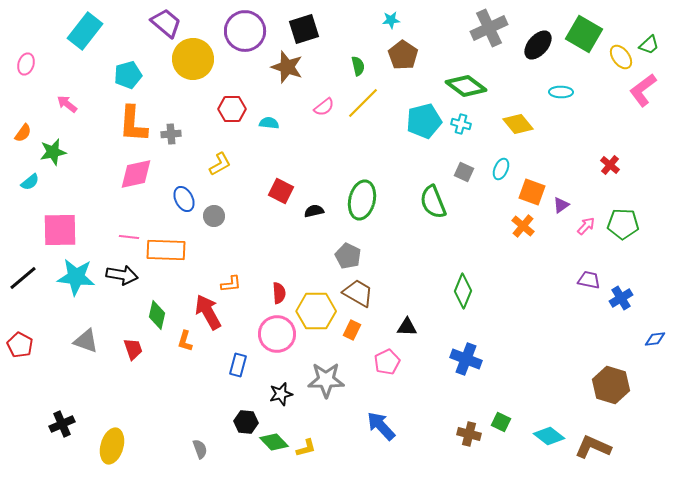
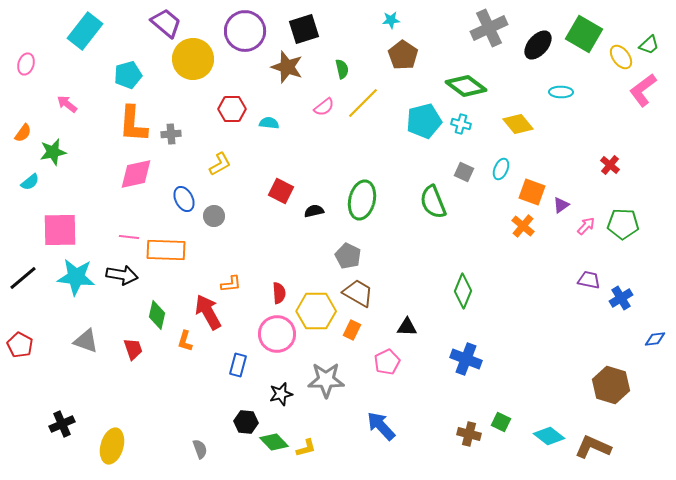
green semicircle at (358, 66): moved 16 px left, 3 px down
